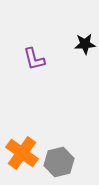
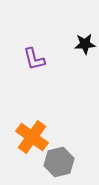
orange cross: moved 10 px right, 16 px up
